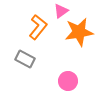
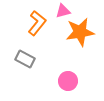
pink triangle: moved 2 px right; rotated 21 degrees clockwise
orange L-shape: moved 1 px left, 4 px up
orange star: moved 1 px right
